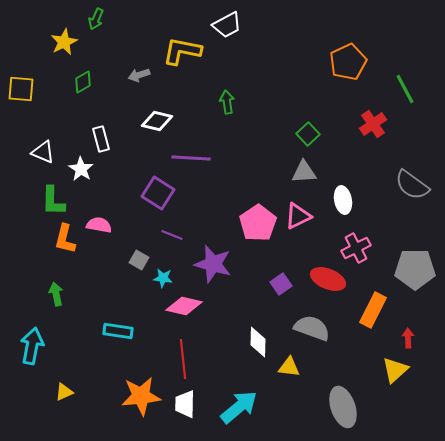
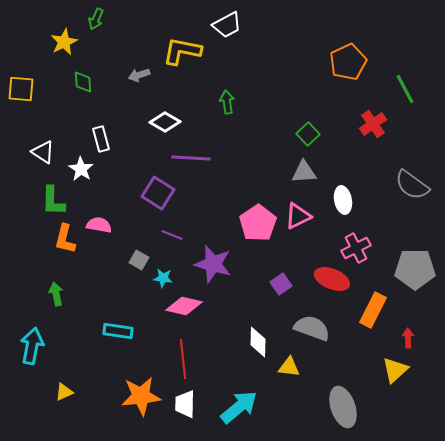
green diamond at (83, 82): rotated 65 degrees counterclockwise
white diamond at (157, 121): moved 8 px right, 1 px down; rotated 16 degrees clockwise
white triangle at (43, 152): rotated 10 degrees clockwise
red ellipse at (328, 279): moved 4 px right
